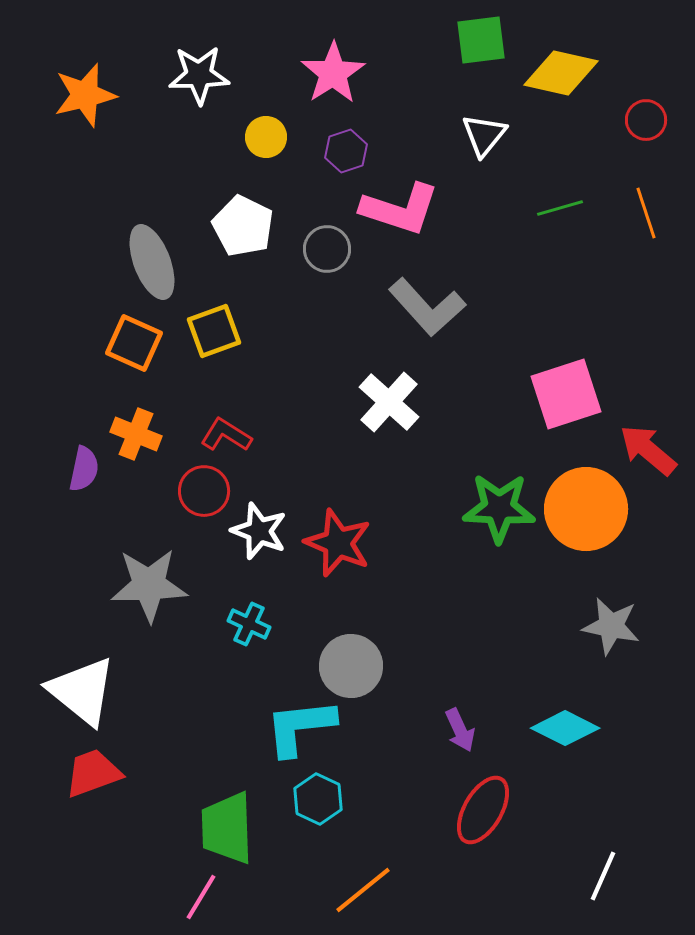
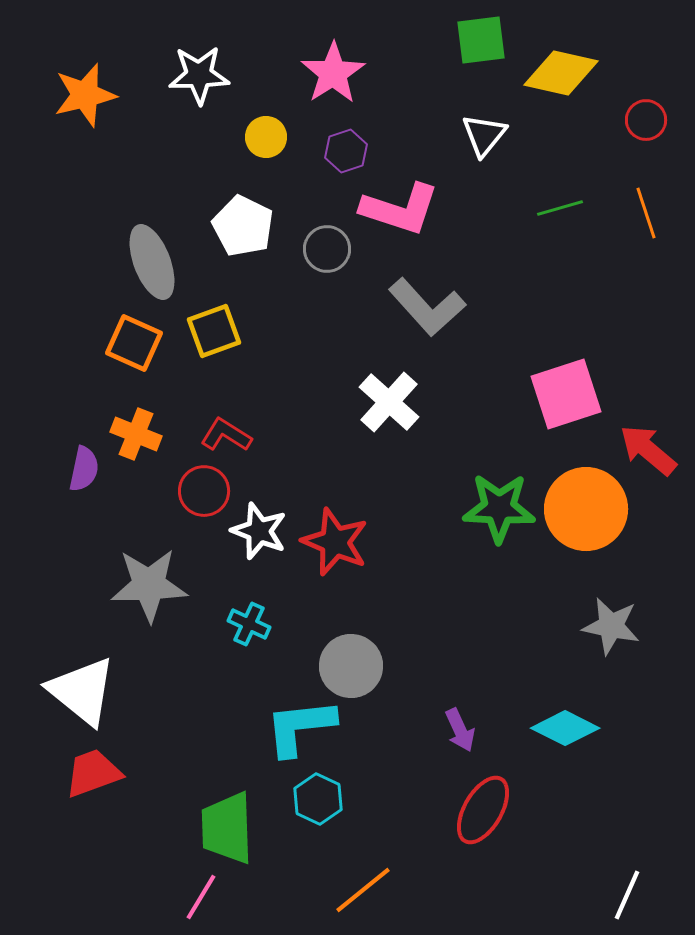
red star at (338, 543): moved 3 px left, 1 px up
white line at (603, 876): moved 24 px right, 19 px down
